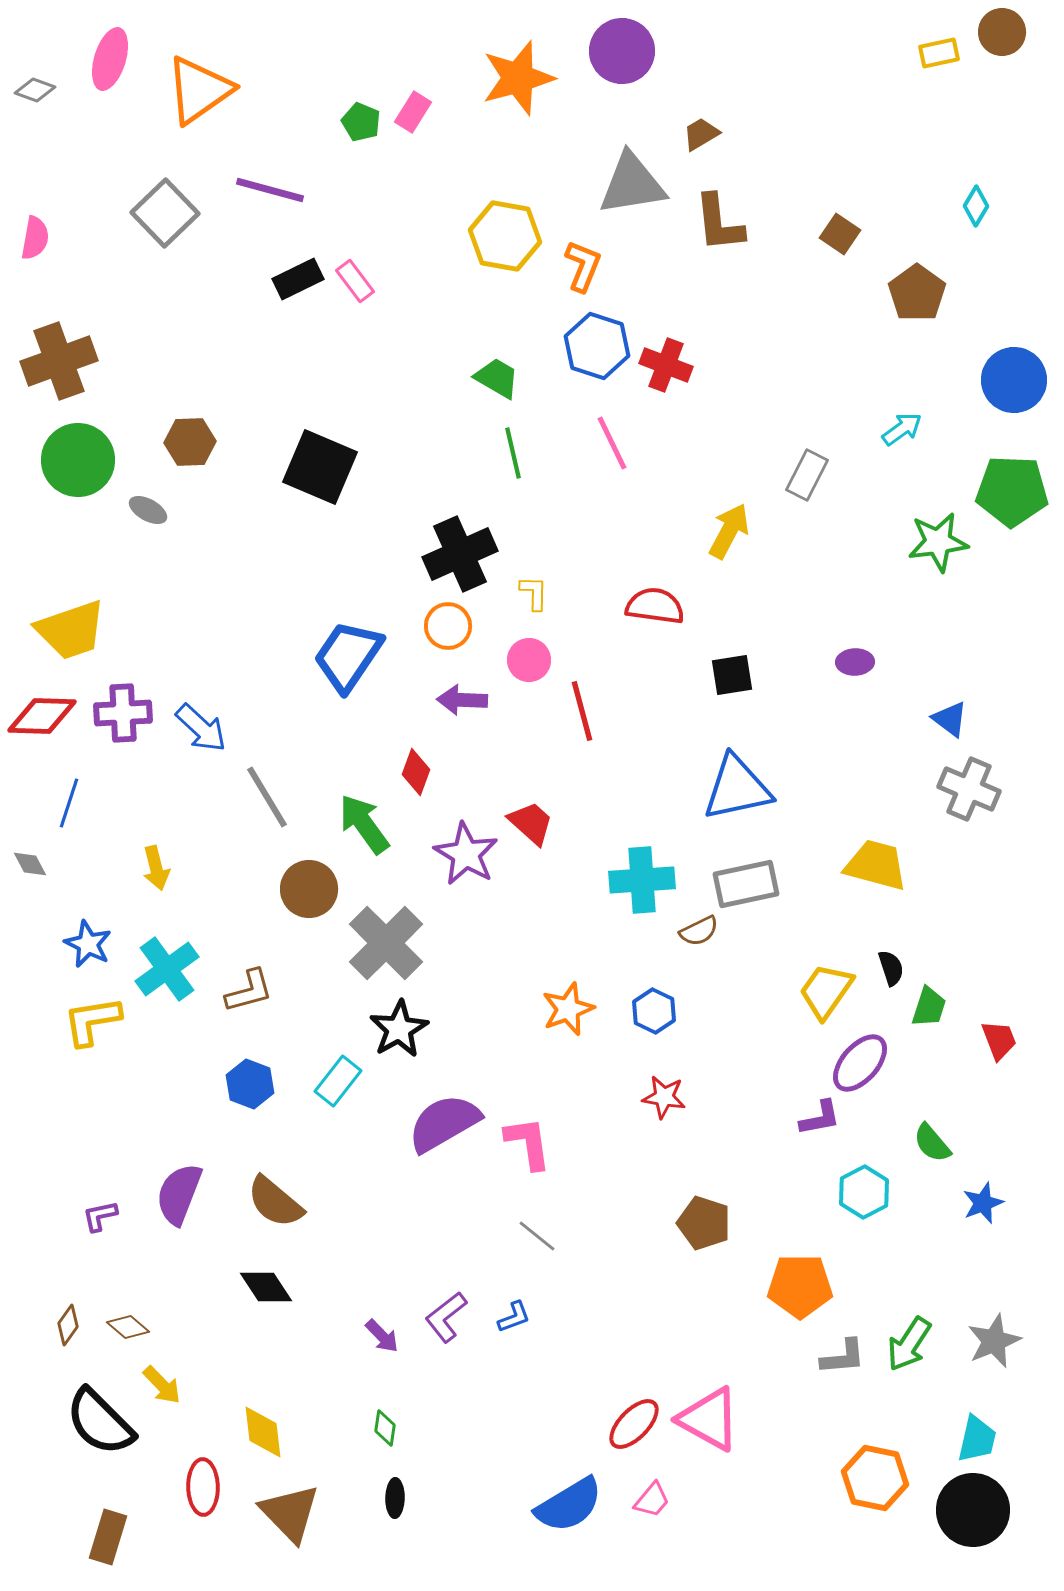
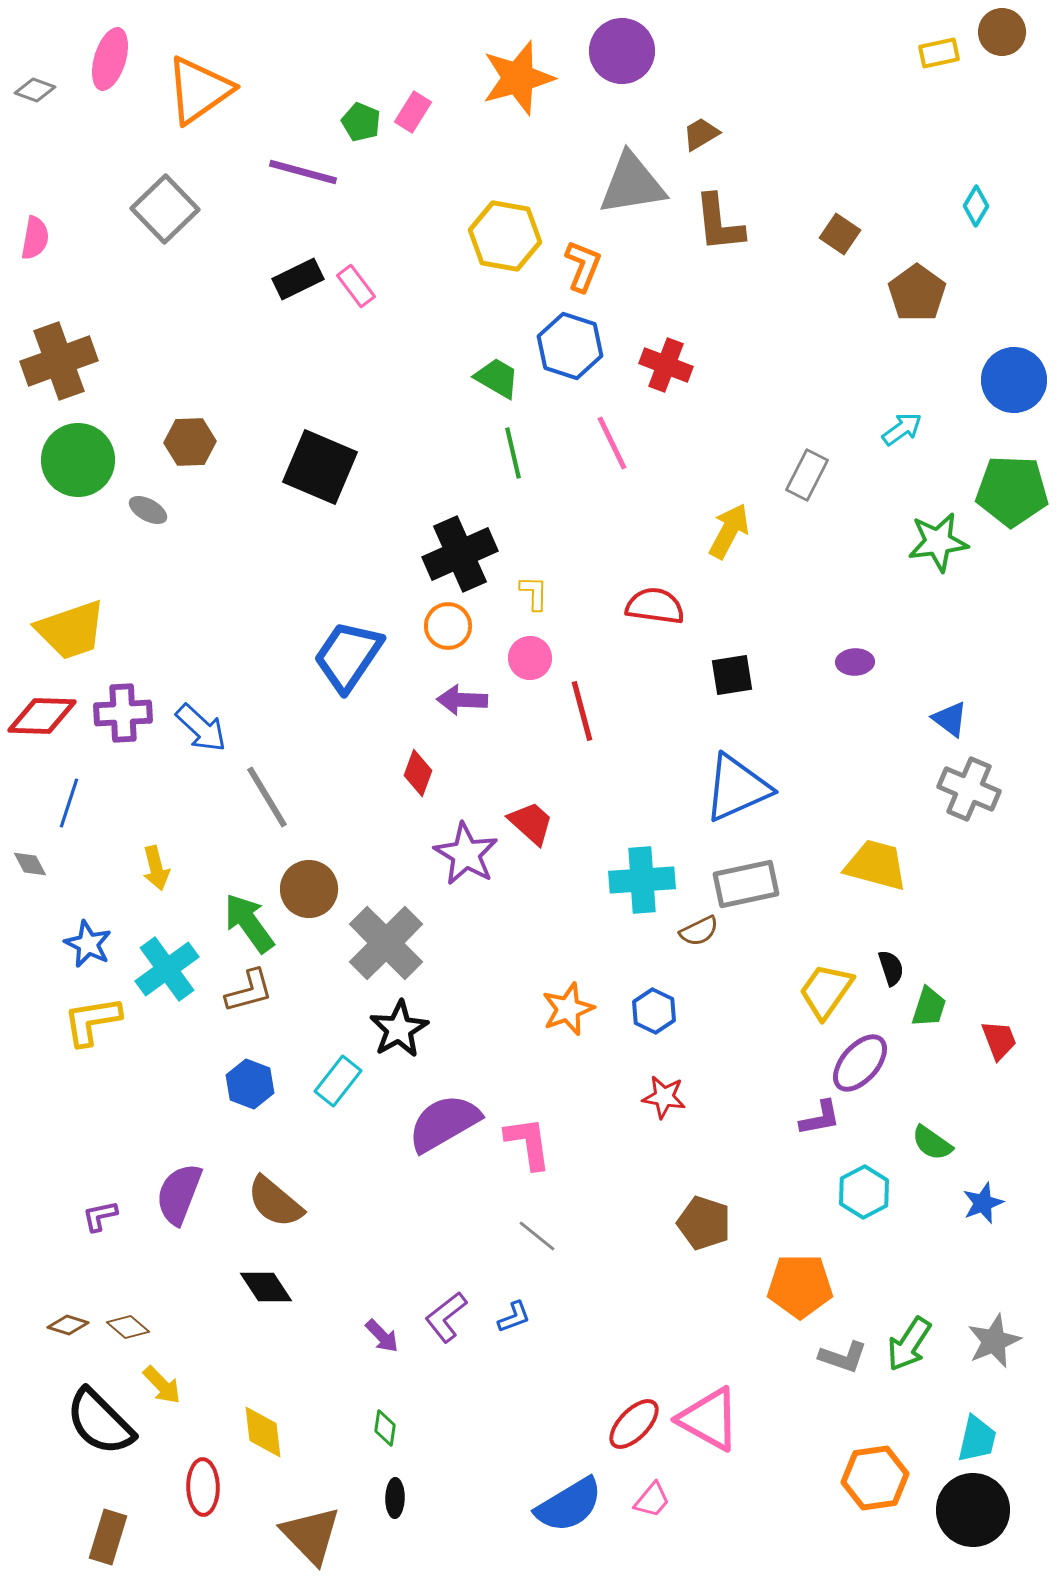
purple line at (270, 190): moved 33 px right, 18 px up
gray square at (165, 213): moved 4 px up
pink rectangle at (355, 281): moved 1 px right, 5 px down
blue hexagon at (597, 346): moved 27 px left
pink circle at (529, 660): moved 1 px right, 2 px up
red diamond at (416, 772): moved 2 px right, 1 px down
blue triangle at (737, 788): rotated 12 degrees counterclockwise
green arrow at (364, 824): moved 115 px left, 99 px down
green semicircle at (932, 1143): rotated 15 degrees counterclockwise
brown diamond at (68, 1325): rotated 72 degrees clockwise
gray L-shape at (843, 1357): rotated 24 degrees clockwise
orange hexagon at (875, 1478): rotated 20 degrees counterclockwise
brown triangle at (290, 1513): moved 21 px right, 22 px down
